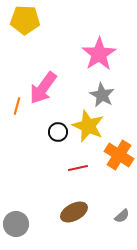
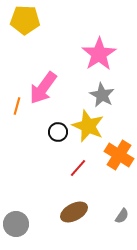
red line: rotated 36 degrees counterclockwise
gray semicircle: rotated 14 degrees counterclockwise
